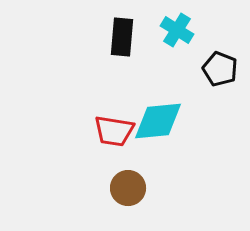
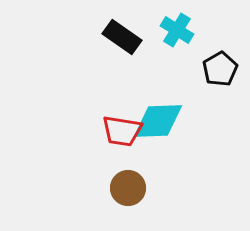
black rectangle: rotated 60 degrees counterclockwise
black pentagon: rotated 20 degrees clockwise
cyan diamond: rotated 4 degrees clockwise
red trapezoid: moved 8 px right
